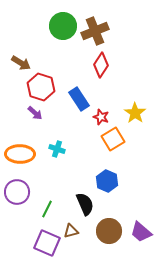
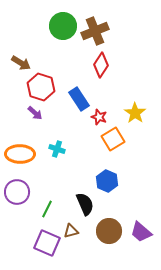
red star: moved 2 px left
